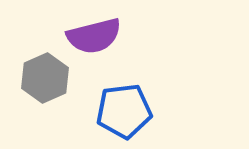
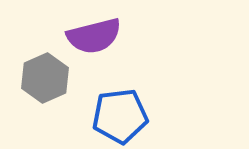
blue pentagon: moved 4 px left, 5 px down
